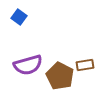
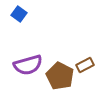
blue square: moved 3 px up
brown rectangle: rotated 18 degrees counterclockwise
